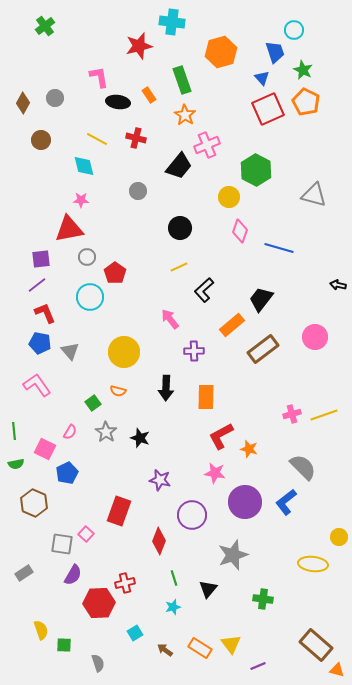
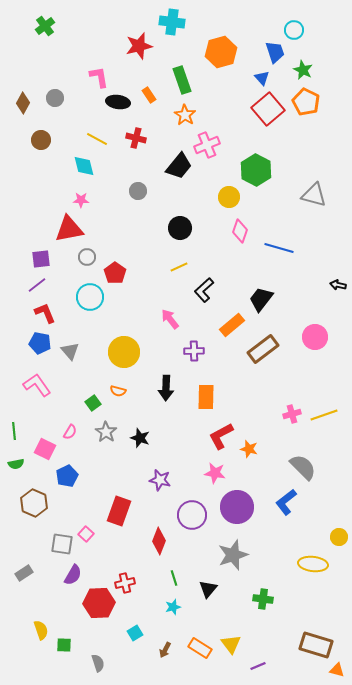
red square at (268, 109): rotated 16 degrees counterclockwise
blue pentagon at (67, 473): moved 3 px down
purple circle at (245, 502): moved 8 px left, 5 px down
brown rectangle at (316, 645): rotated 24 degrees counterclockwise
brown arrow at (165, 650): rotated 98 degrees counterclockwise
